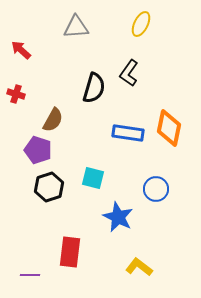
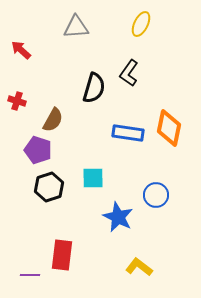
red cross: moved 1 px right, 7 px down
cyan square: rotated 15 degrees counterclockwise
blue circle: moved 6 px down
red rectangle: moved 8 px left, 3 px down
